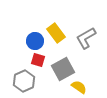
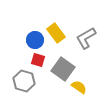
blue circle: moved 1 px up
gray square: rotated 25 degrees counterclockwise
gray hexagon: rotated 20 degrees counterclockwise
